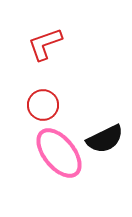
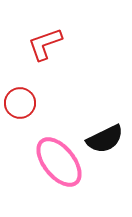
red circle: moved 23 px left, 2 px up
pink ellipse: moved 9 px down
